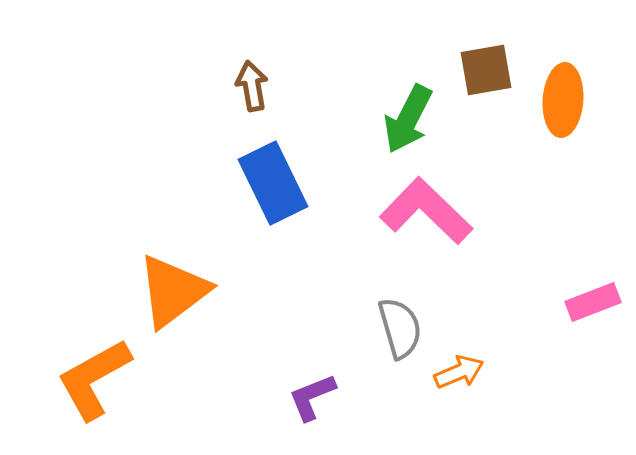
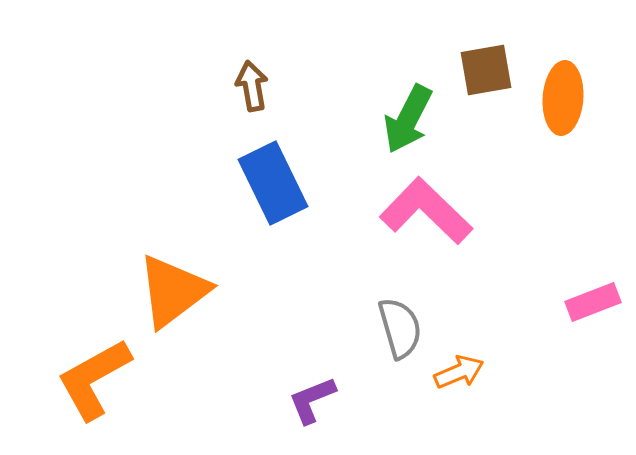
orange ellipse: moved 2 px up
purple L-shape: moved 3 px down
